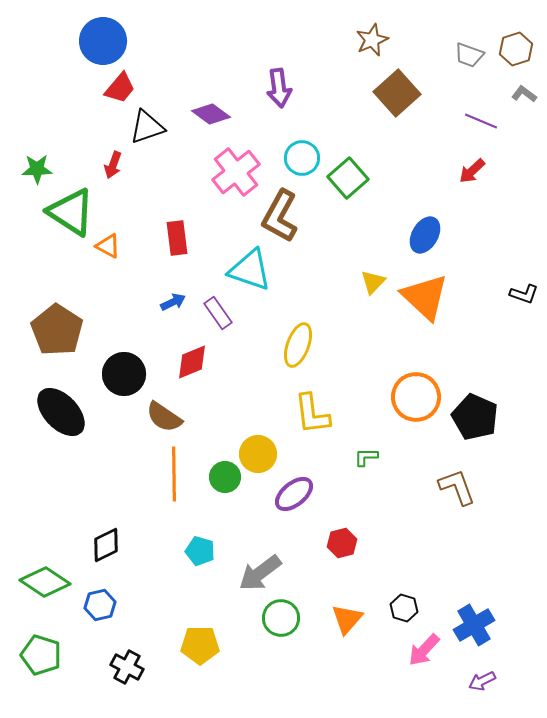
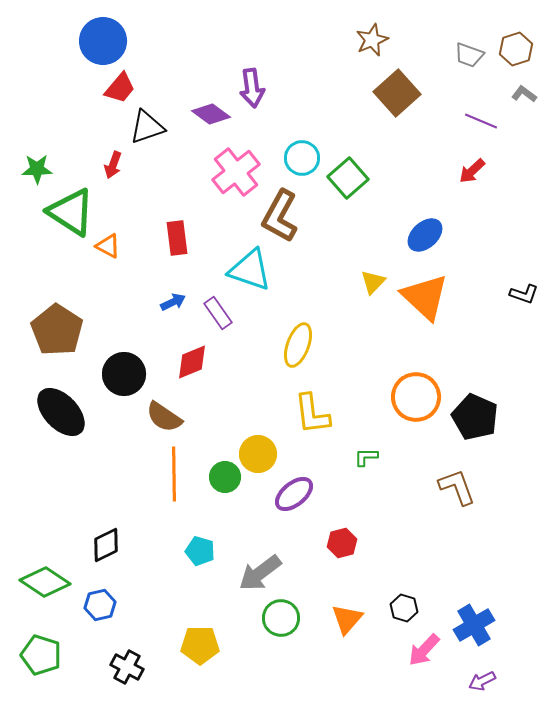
purple arrow at (279, 88): moved 27 px left
blue ellipse at (425, 235): rotated 18 degrees clockwise
